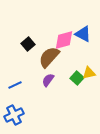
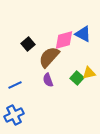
purple semicircle: rotated 56 degrees counterclockwise
